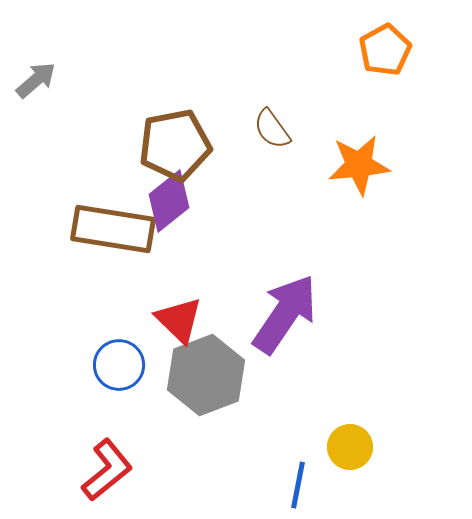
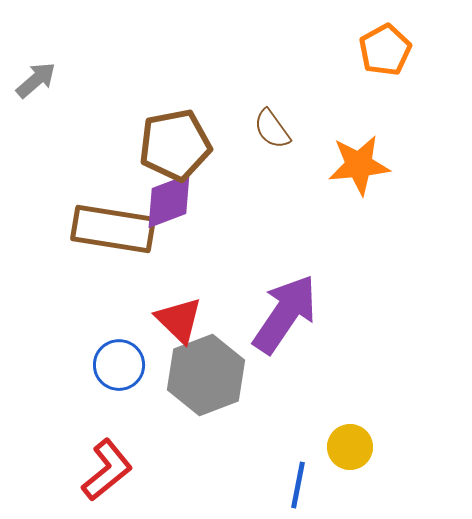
purple diamond: rotated 18 degrees clockwise
